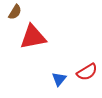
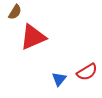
red triangle: rotated 12 degrees counterclockwise
